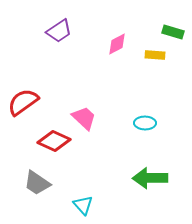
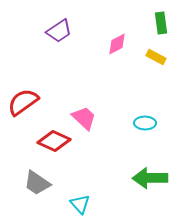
green rectangle: moved 12 px left, 9 px up; rotated 65 degrees clockwise
yellow rectangle: moved 1 px right, 2 px down; rotated 24 degrees clockwise
cyan triangle: moved 3 px left, 1 px up
